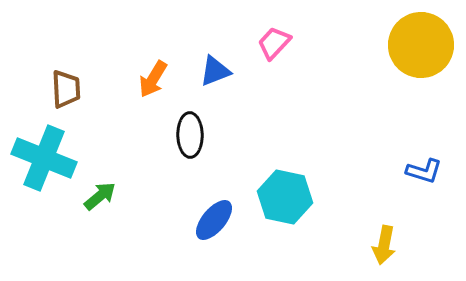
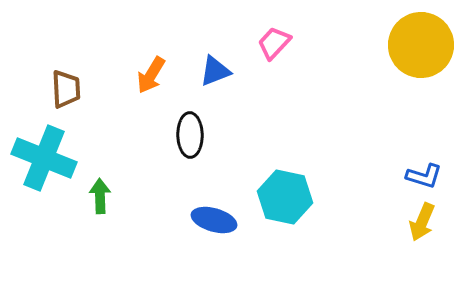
orange arrow: moved 2 px left, 4 px up
blue L-shape: moved 5 px down
green arrow: rotated 52 degrees counterclockwise
blue ellipse: rotated 66 degrees clockwise
yellow arrow: moved 38 px right, 23 px up; rotated 12 degrees clockwise
